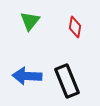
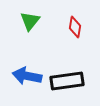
blue arrow: rotated 8 degrees clockwise
black rectangle: rotated 76 degrees counterclockwise
